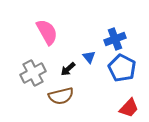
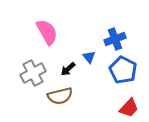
blue pentagon: moved 1 px right, 2 px down
brown semicircle: moved 1 px left
